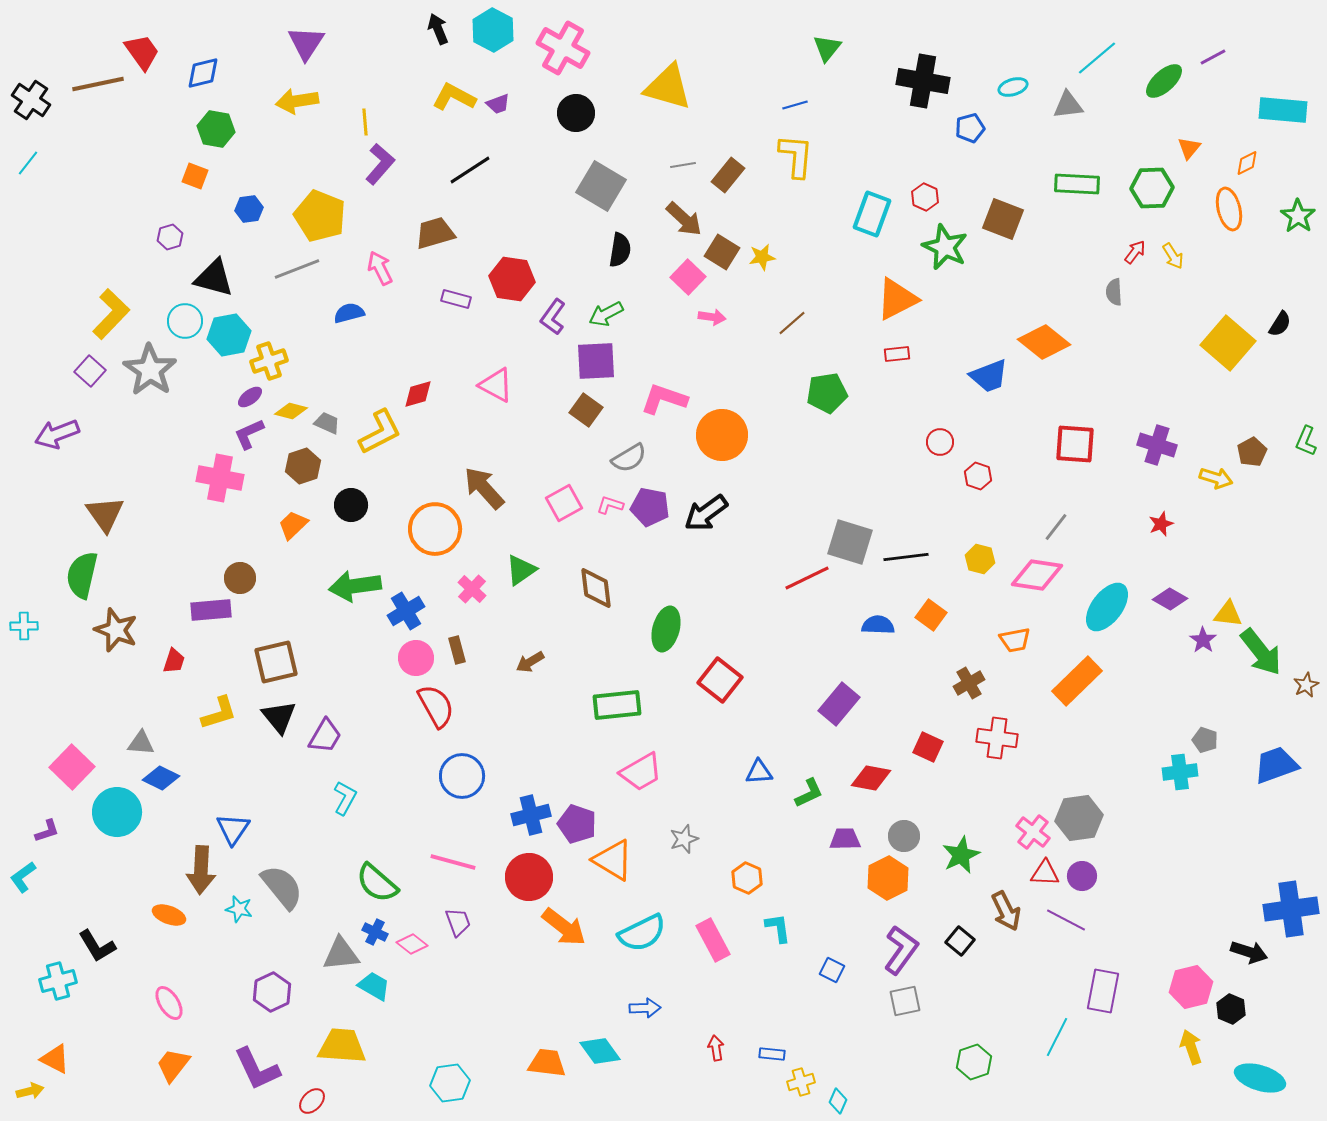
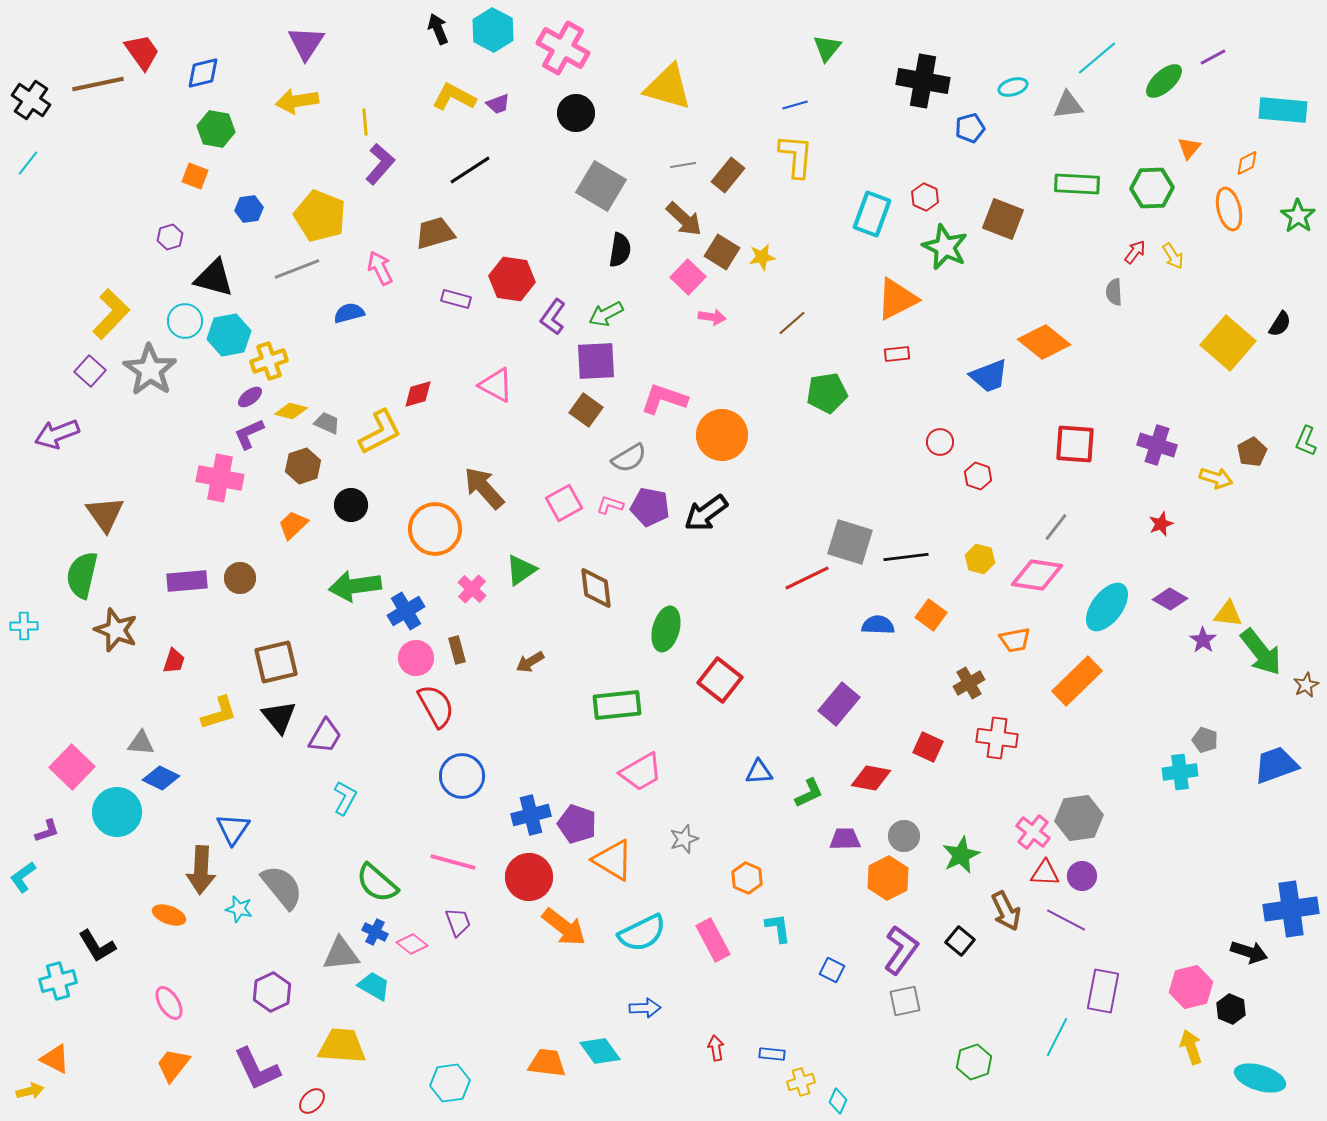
purple rectangle at (211, 610): moved 24 px left, 29 px up
